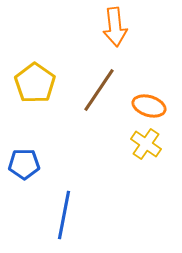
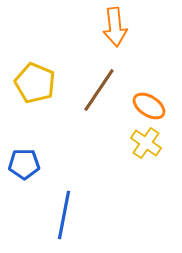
yellow pentagon: rotated 12 degrees counterclockwise
orange ellipse: rotated 16 degrees clockwise
yellow cross: moved 1 px up
